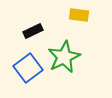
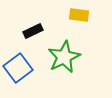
blue square: moved 10 px left
